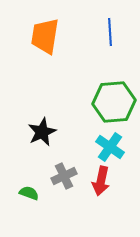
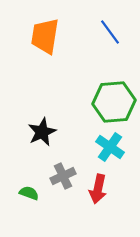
blue line: rotated 32 degrees counterclockwise
gray cross: moved 1 px left
red arrow: moved 3 px left, 8 px down
